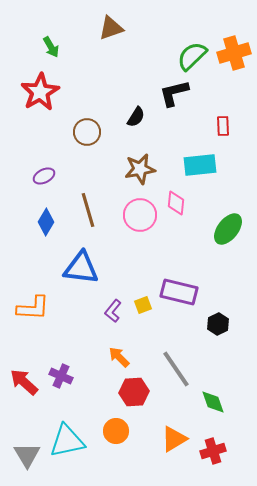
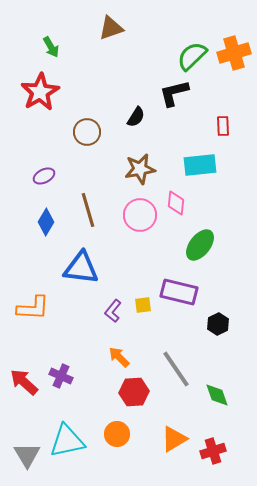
green ellipse: moved 28 px left, 16 px down
yellow square: rotated 12 degrees clockwise
green diamond: moved 4 px right, 7 px up
orange circle: moved 1 px right, 3 px down
